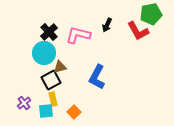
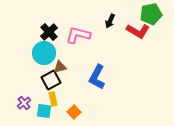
black arrow: moved 3 px right, 4 px up
red L-shape: rotated 30 degrees counterclockwise
cyan square: moved 2 px left; rotated 14 degrees clockwise
